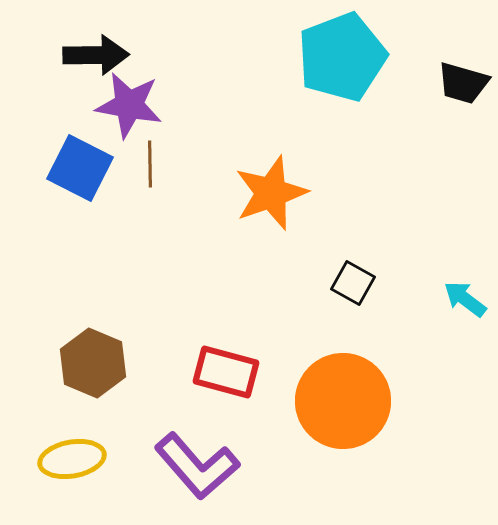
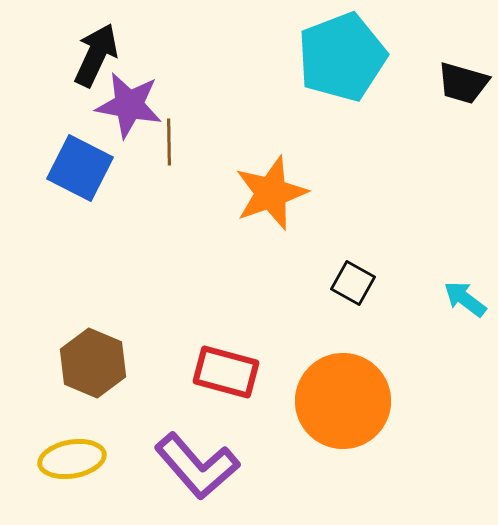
black arrow: rotated 64 degrees counterclockwise
brown line: moved 19 px right, 22 px up
